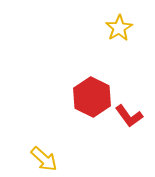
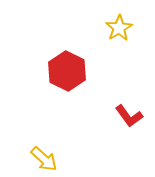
red hexagon: moved 25 px left, 26 px up
